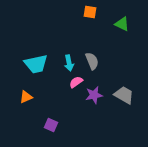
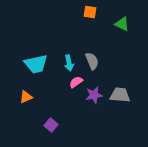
gray trapezoid: moved 4 px left; rotated 25 degrees counterclockwise
purple square: rotated 16 degrees clockwise
